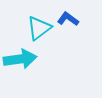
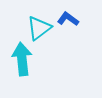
cyan arrow: moved 2 px right; rotated 88 degrees counterclockwise
